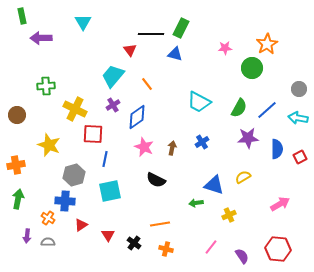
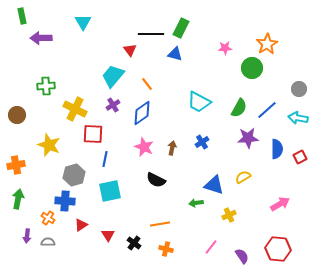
blue diamond at (137, 117): moved 5 px right, 4 px up
